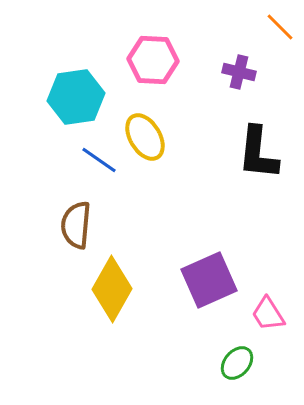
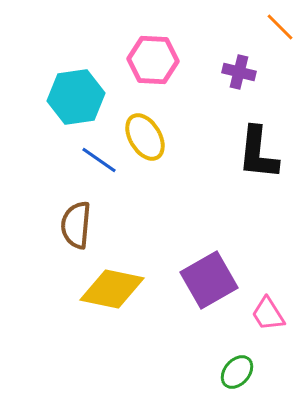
purple square: rotated 6 degrees counterclockwise
yellow diamond: rotated 72 degrees clockwise
green ellipse: moved 9 px down
